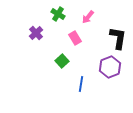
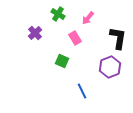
pink arrow: moved 1 px down
purple cross: moved 1 px left
green square: rotated 24 degrees counterclockwise
blue line: moved 1 px right, 7 px down; rotated 35 degrees counterclockwise
